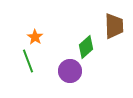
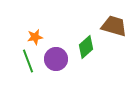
brown trapezoid: rotated 72 degrees counterclockwise
orange star: rotated 28 degrees clockwise
purple circle: moved 14 px left, 12 px up
